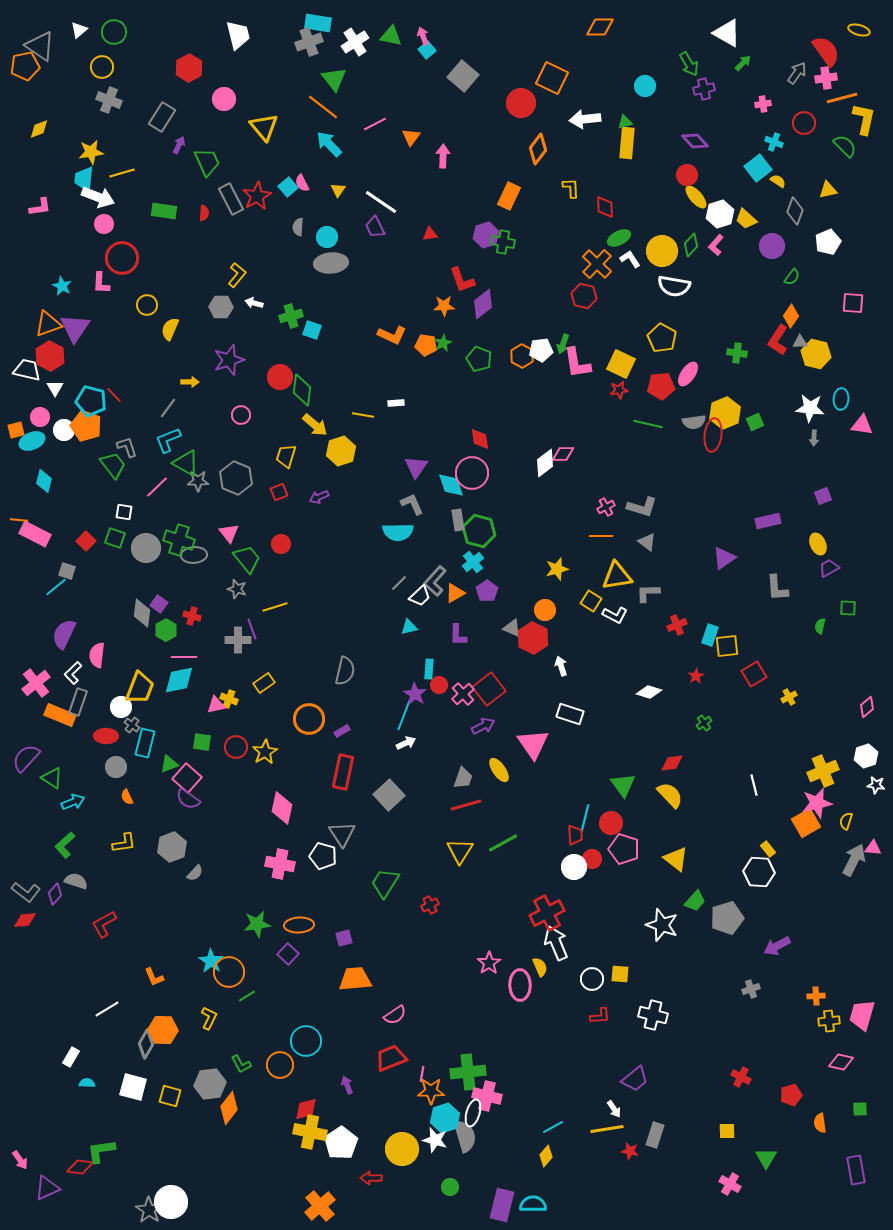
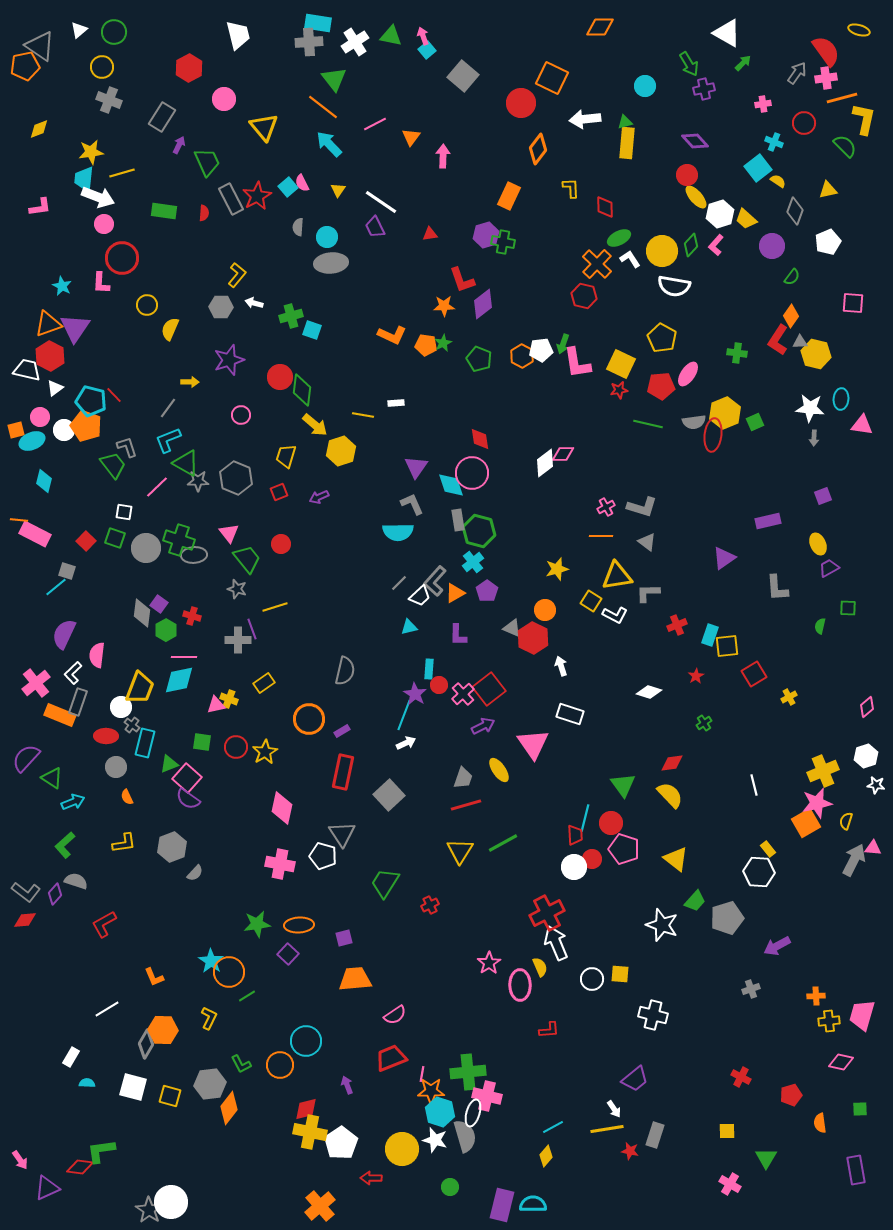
gray cross at (309, 42): rotated 16 degrees clockwise
white triangle at (55, 388): rotated 24 degrees clockwise
red L-shape at (600, 1016): moved 51 px left, 14 px down
cyan hexagon at (445, 1118): moved 5 px left, 6 px up; rotated 24 degrees counterclockwise
